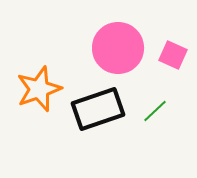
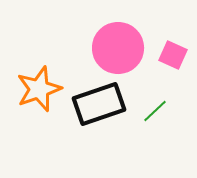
black rectangle: moved 1 px right, 5 px up
